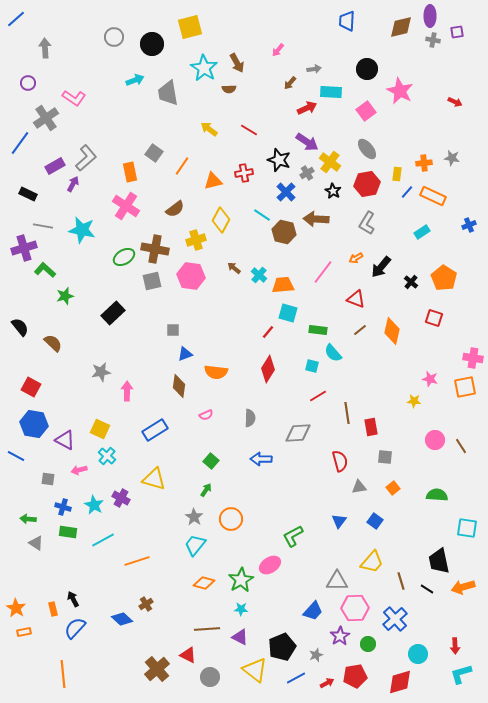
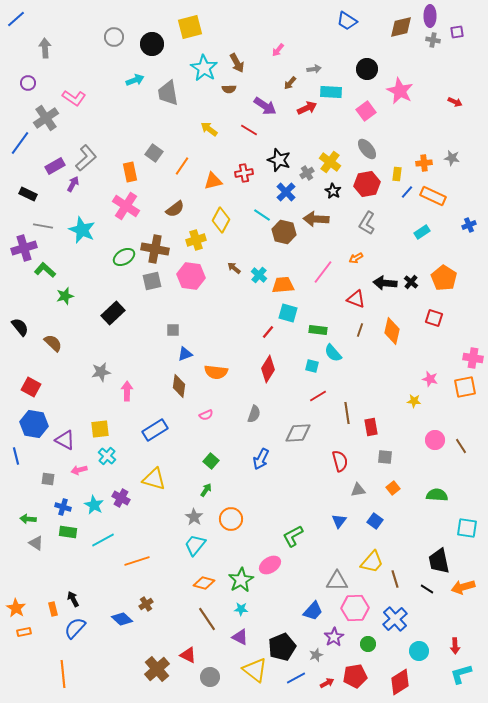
blue trapezoid at (347, 21): rotated 60 degrees counterclockwise
purple arrow at (307, 142): moved 42 px left, 36 px up
cyan star at (82, 230): rotated 12 degrees clockwise
black arrow at (381, 267): moved 4 px right, 16 px down; rotated 55 degrees clockwise
brown line at (360, 330): rotated 32 degrees counterclockwise
gray semicircle at (250, 418): moved 4 px right, 4 px up; rotated 18 degrees clockwise
yellow square at (100, 429): rotated 30 degrees counterclockwise
blue line at (16, 456): rotated 48 degrees clockwise
blue arrow at (261, 459): rotated 65 degrees counterclockwise
gray triangle at (359, 487): moved 1 px left, 3 px down
brown line at (401, 581): moved 6 px left, 2 px up
brown line at (207, 629): moved 10 px up; rotated 60 degrees clockwise
purple star at (340, 636): moved 6 px left, 1 px down
cyan circle at (418, 654): moved 1 px right, 3 px up
red diamond at (400, 682): rotated 16 degrees counterclockwise
